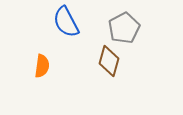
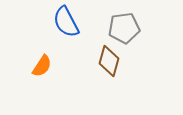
gray pentagon: rotated 20 degrees clockwise
orange semicircle: rotated 25 degrees clockwise
